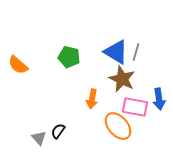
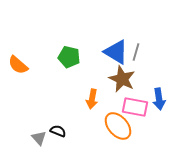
black semicircle: rotated 77 degrees clockwise
